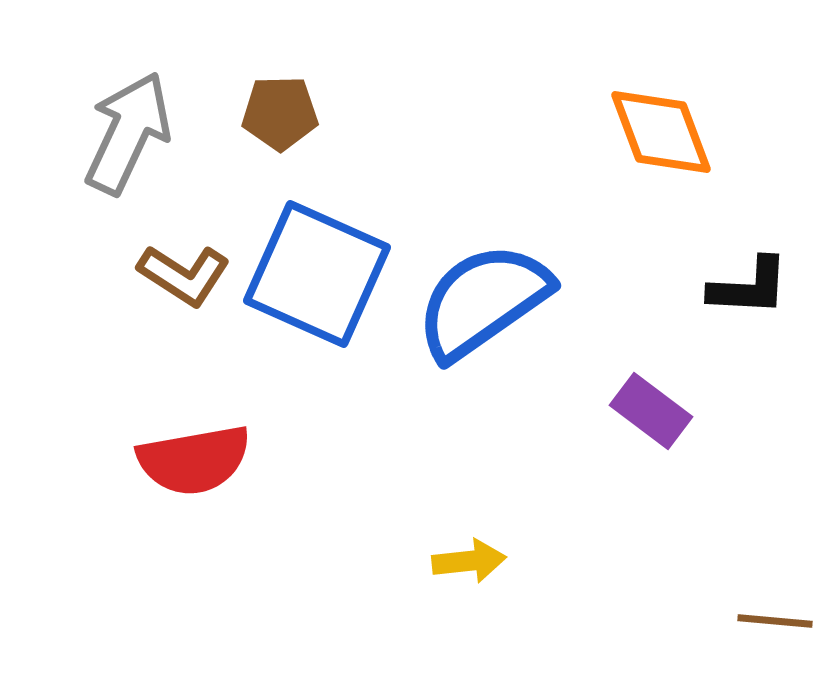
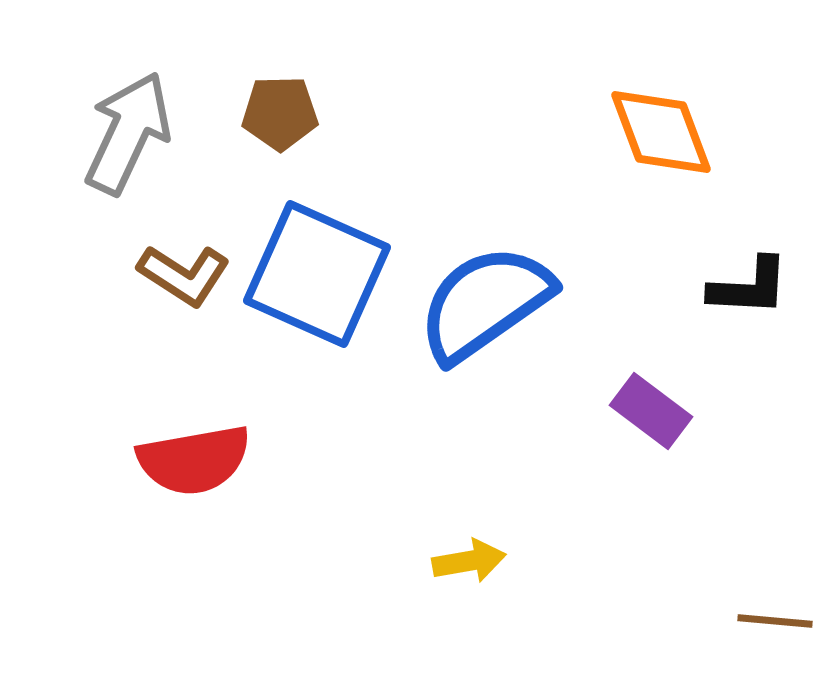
blue semicircle: moved 2 px right, 2 px down
yellow arrow: rotated 4 degrees counterclockwise
